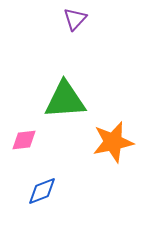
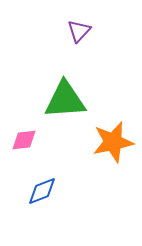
purple triangle: moved 4 px right, 12 px down
